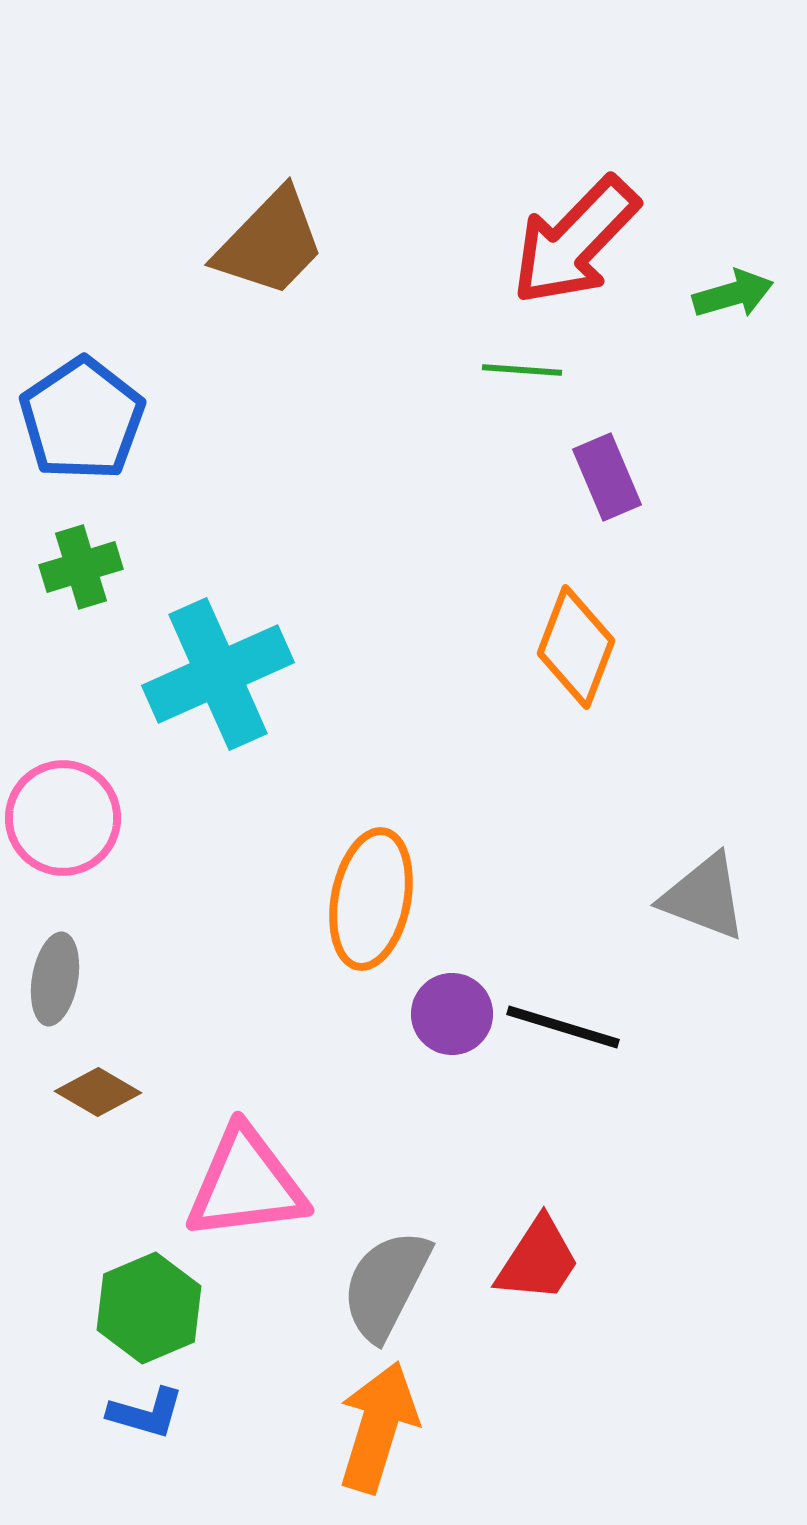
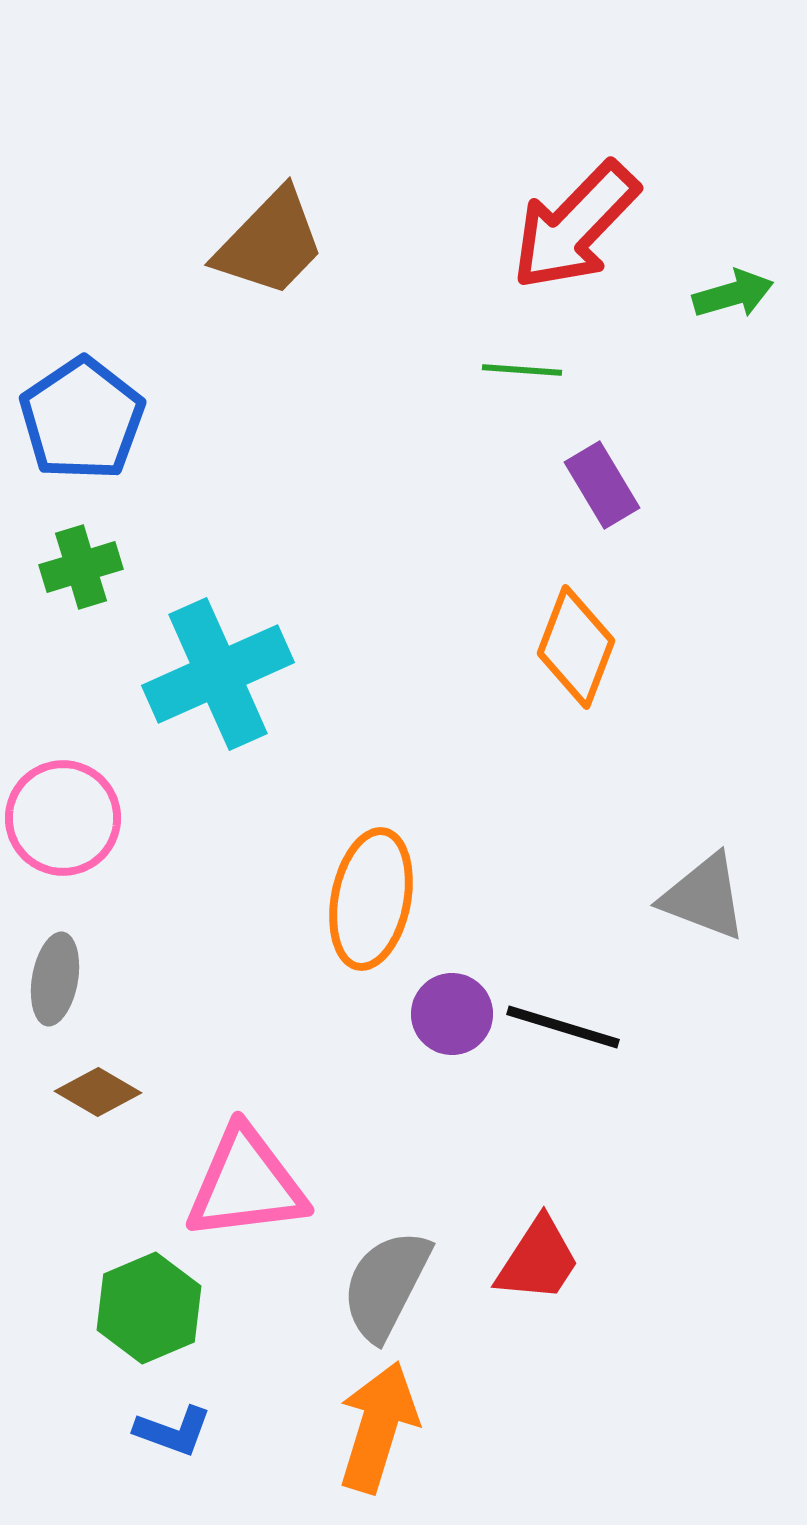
red arrow: moved 15 px up
purple rectangle: moved 5 px left, 8 px down; rotated 8 degrees counterclockwise
blue L-shape: moved 27 px right, 18 px down; rotated 4 degrees clockwise
